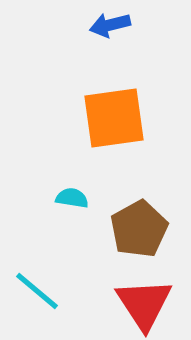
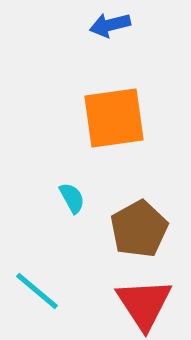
cyan semicircle: rotated 52 degrees clockwise
